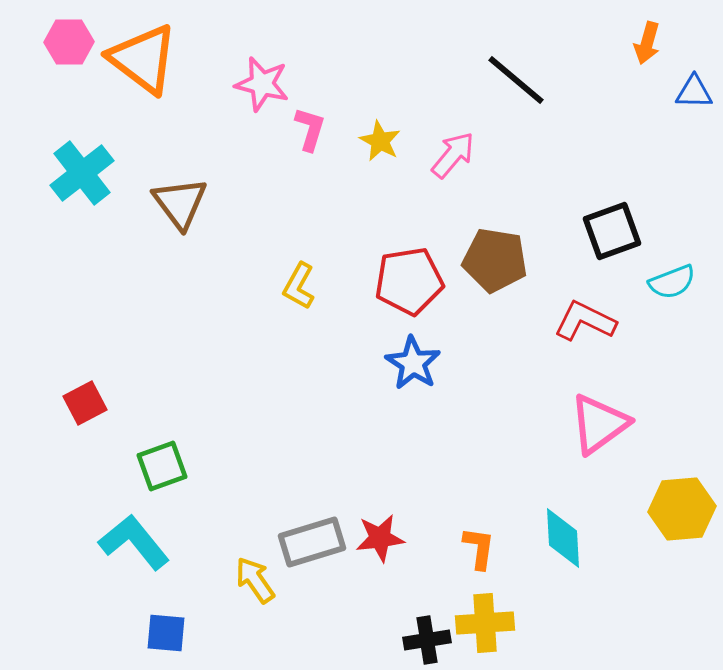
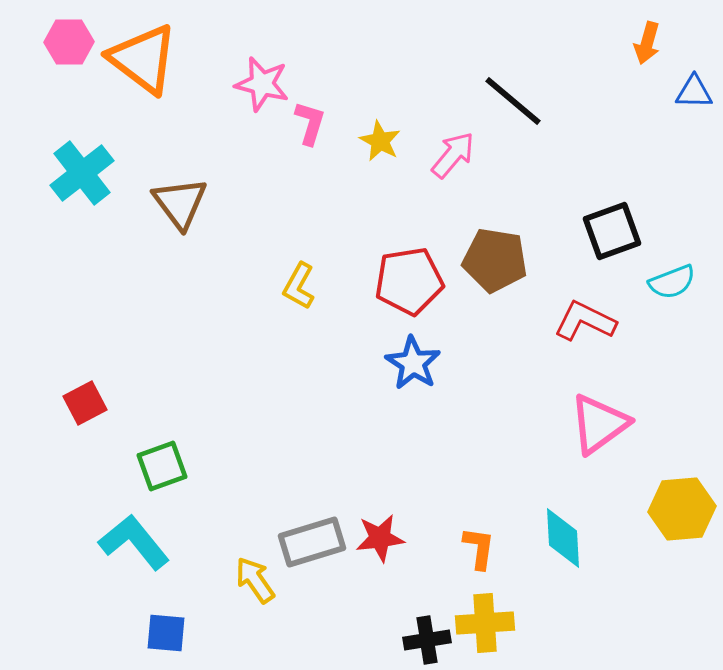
black line: moved 3 px left, 21 px down
pink L-shape: moved 6 px up
